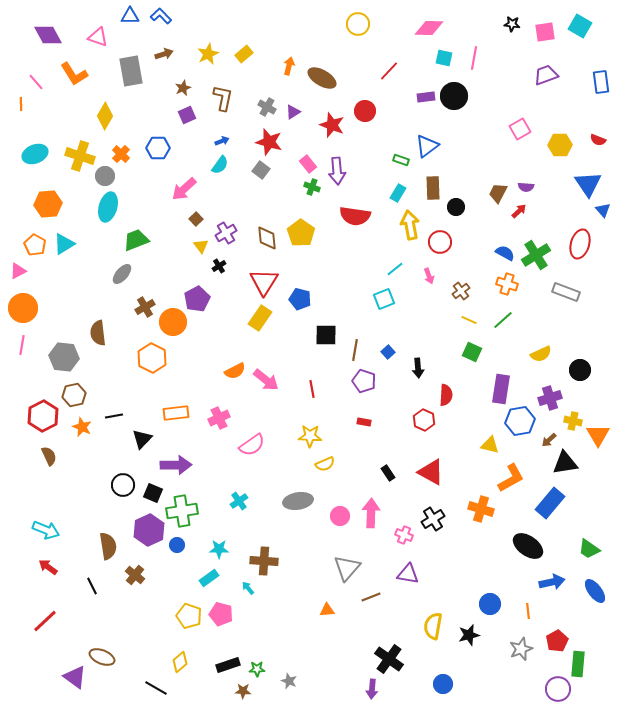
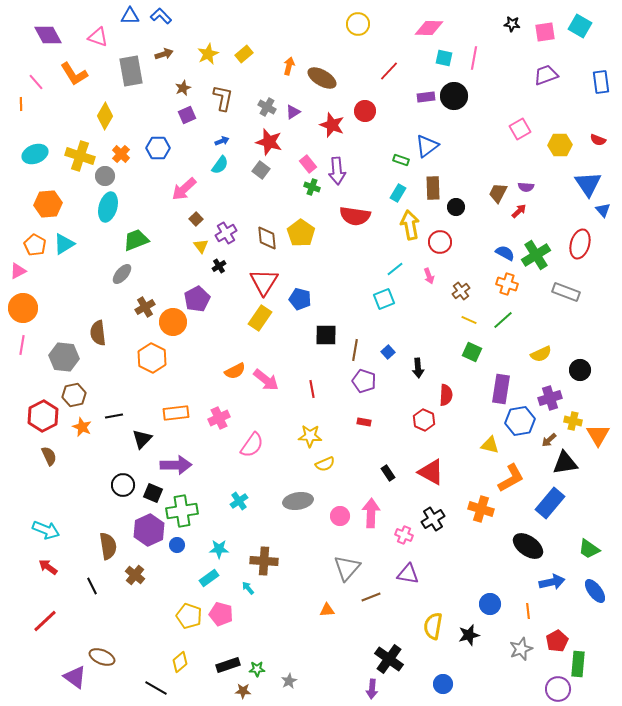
pink semicircle at (252, 445): rotated 20 degrees counterclockwise
gray star at (289, 681): rotated 21 degrees clockwise
